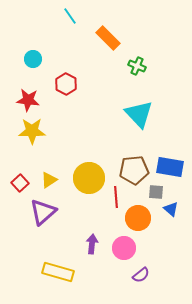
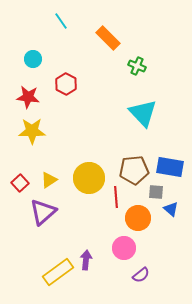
cyan line: moved 9 px left, 5 px down
red star: moved 3 px up
cyan triangle: moved 4 px right, 1 px up
purple arrow: moved 6 px left, 16 px down
yellow rectangle: rotated 52 degrees counterclockwise
